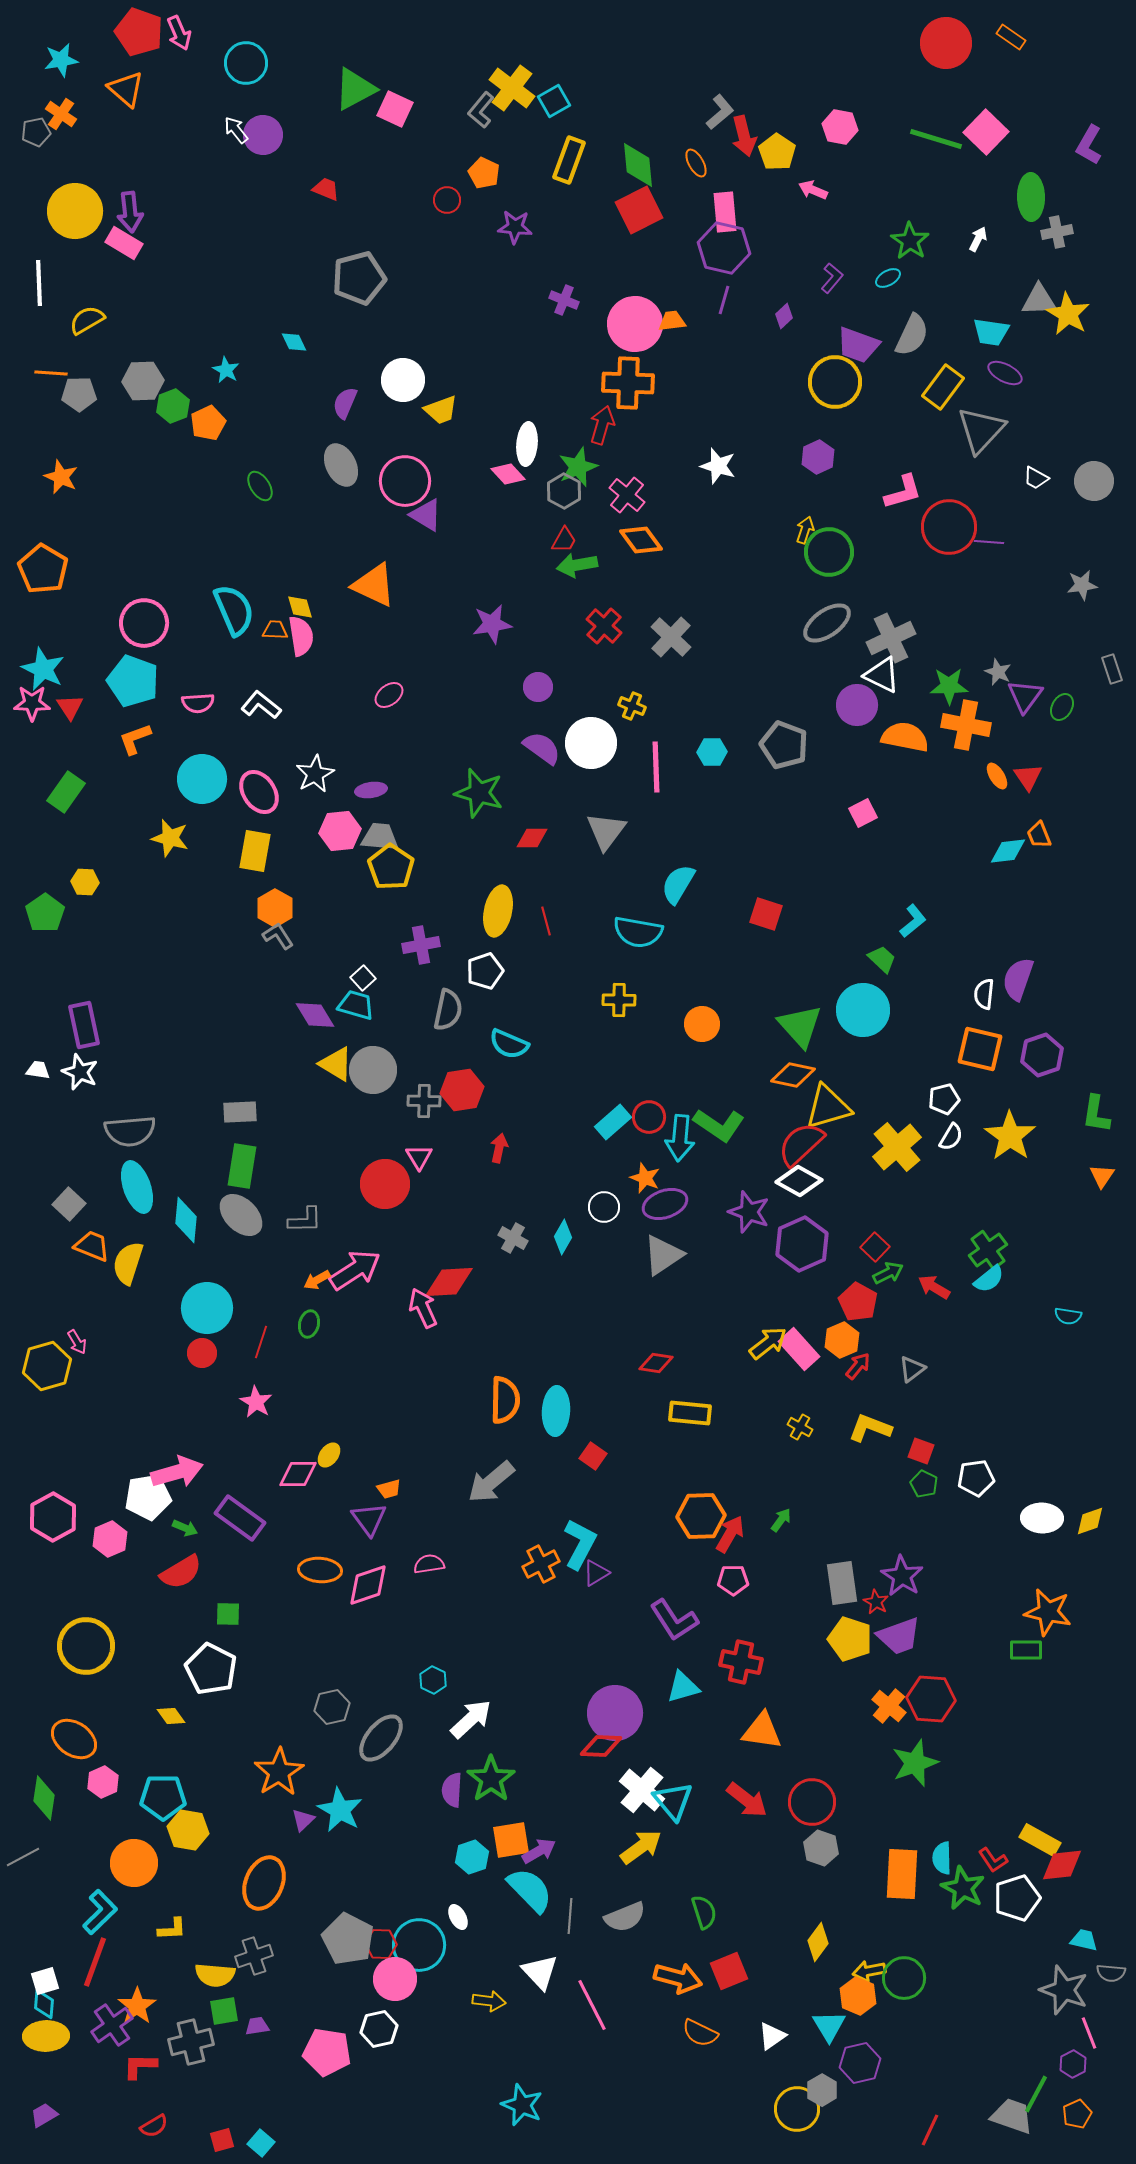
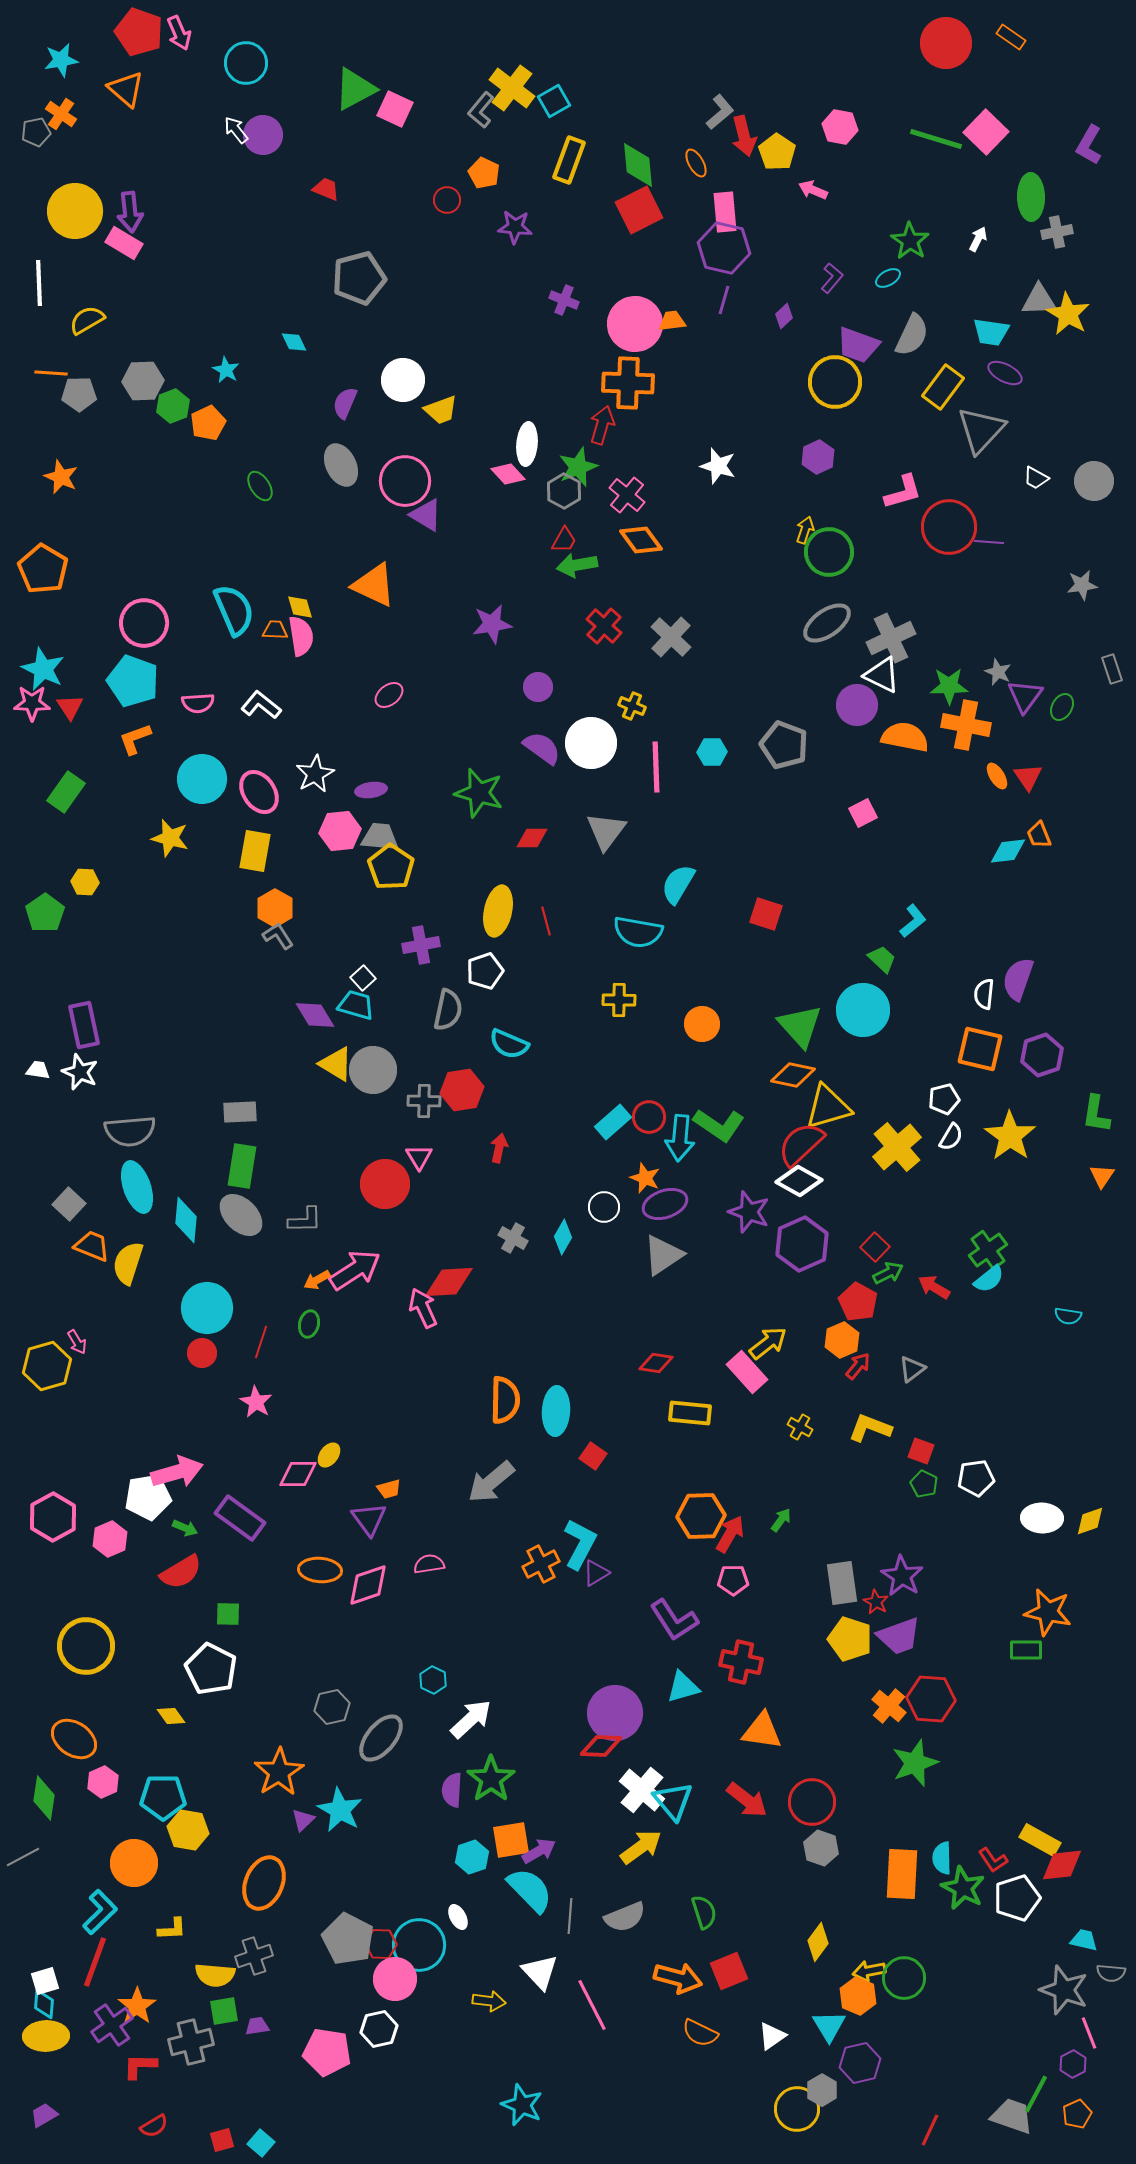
pink rectangle at (799, 1349): moved 52 px left, 23 px down
